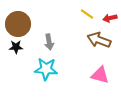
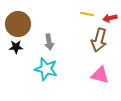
yellow line: rotated 24 degrees counterclockwise
brown arrow: rotated 95 degrees counterclockwise
cyan star: rotated 10 degrees clockwise
